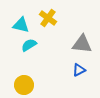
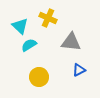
yellow cross: rotated 12 degrees counterclockwise
cyan triangle: moved 1 px left, 1 px down; rotated 30 degrees clockwise
gray triangle: moved 11 px left, 2 px up
yellow circle: moved 15 px right, 8 px up
